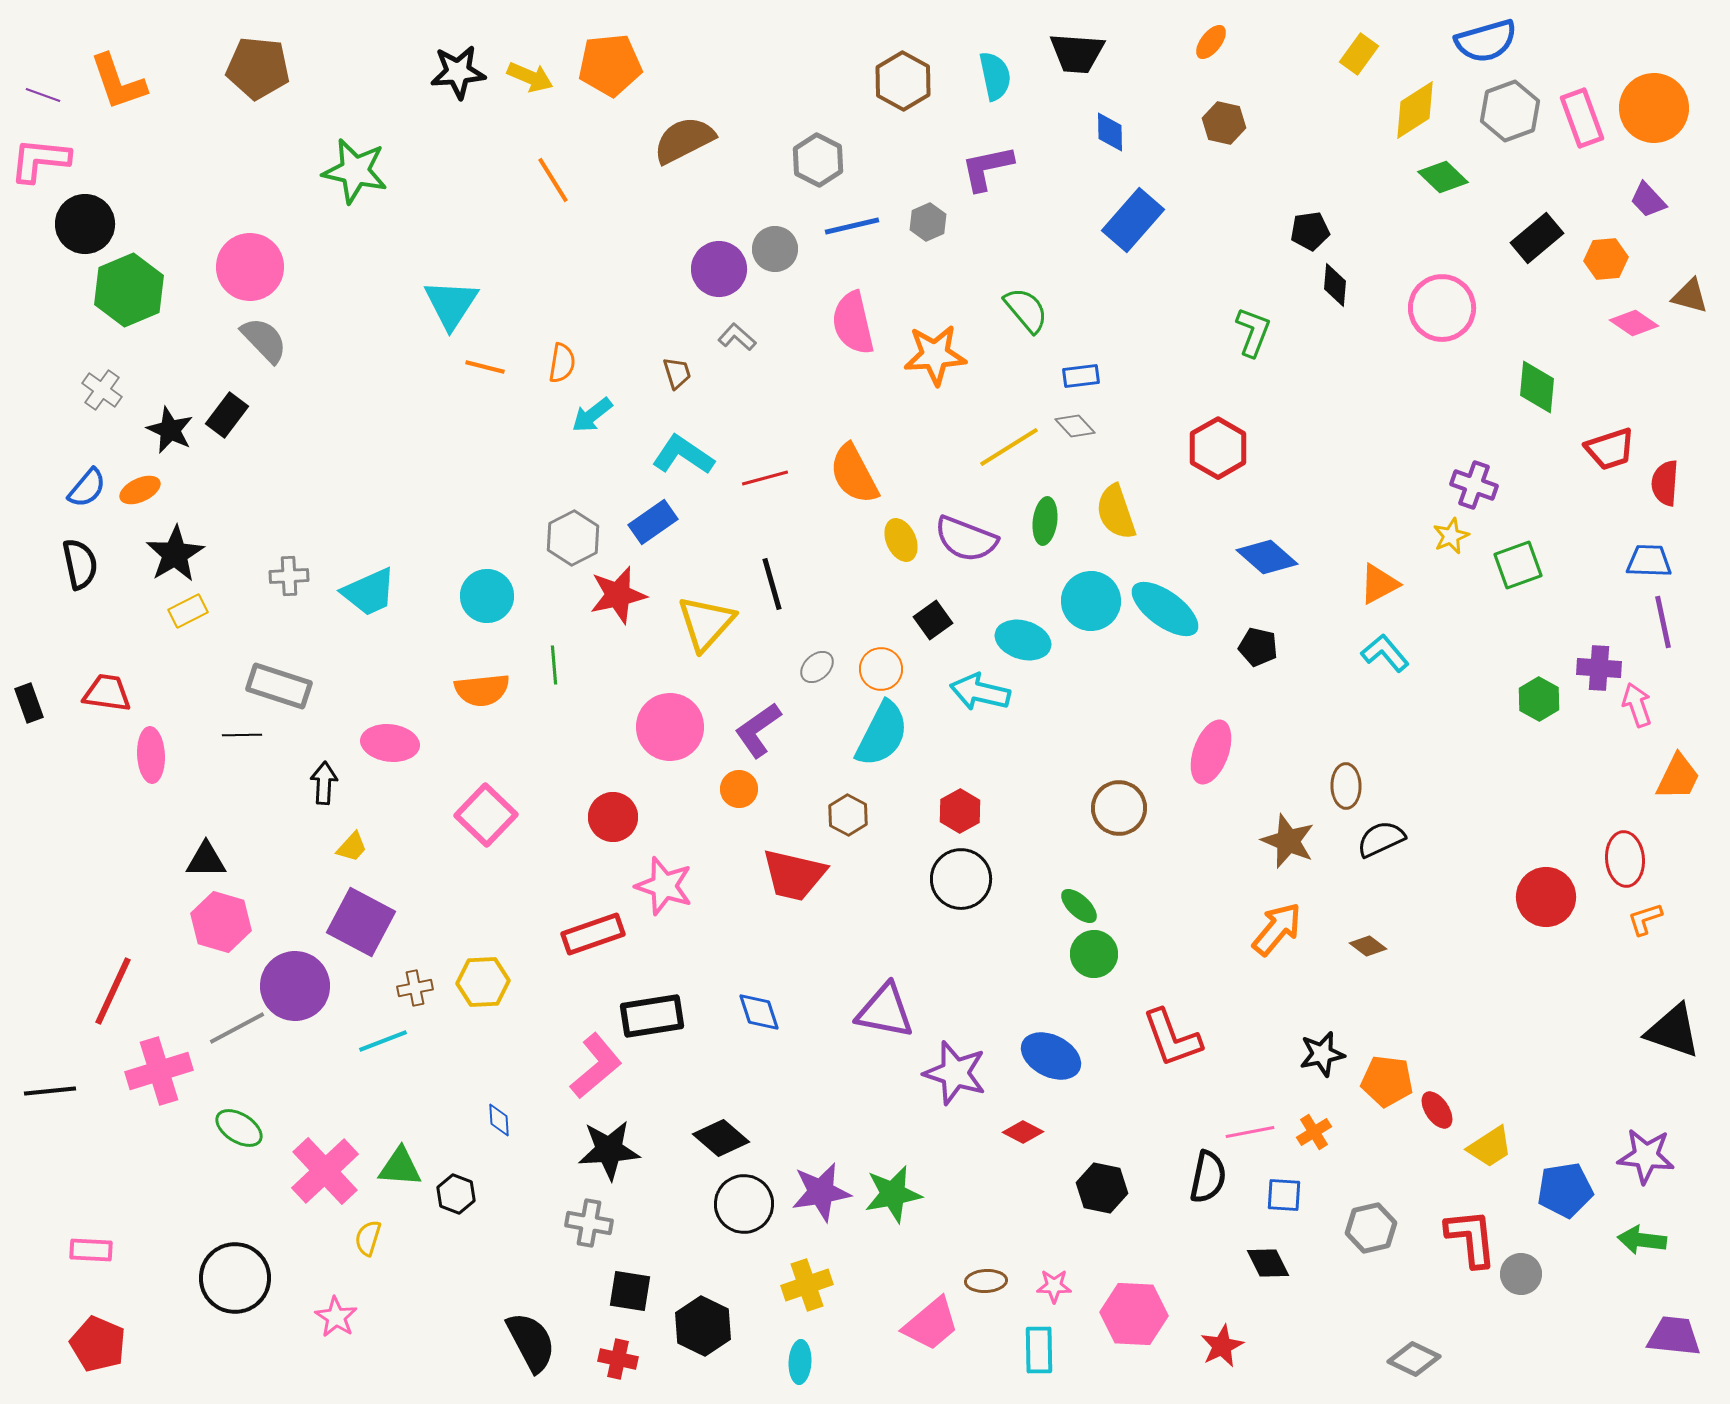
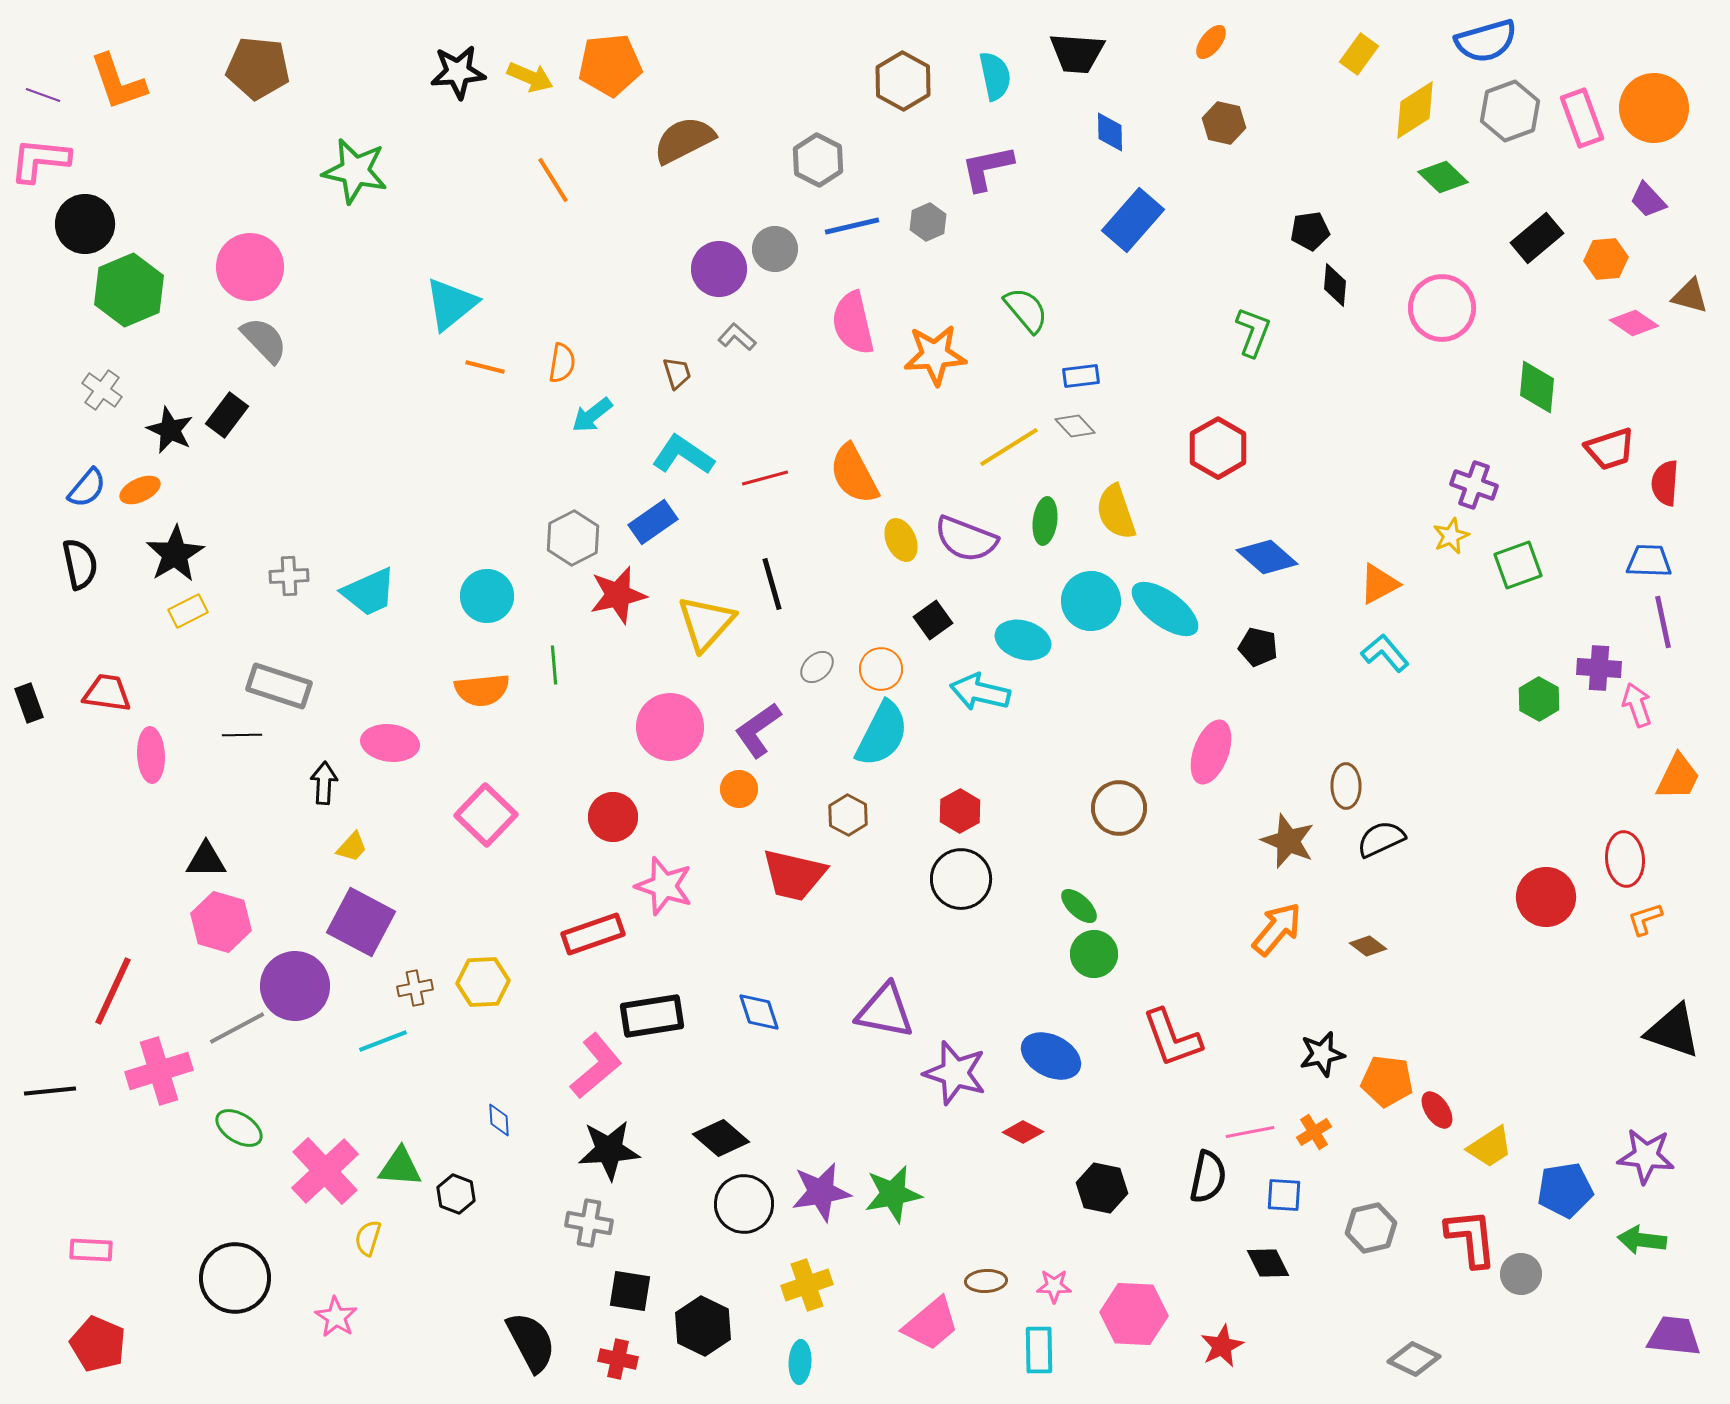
cyan triangle at (451, 304): rotated 18 degrees clockwise
